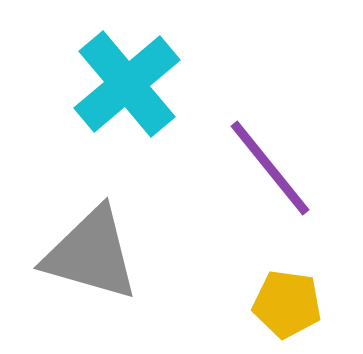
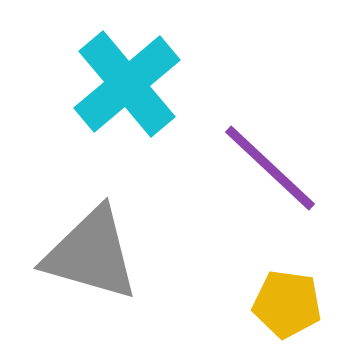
purple line: rotated 8 degrees counterclockwise
